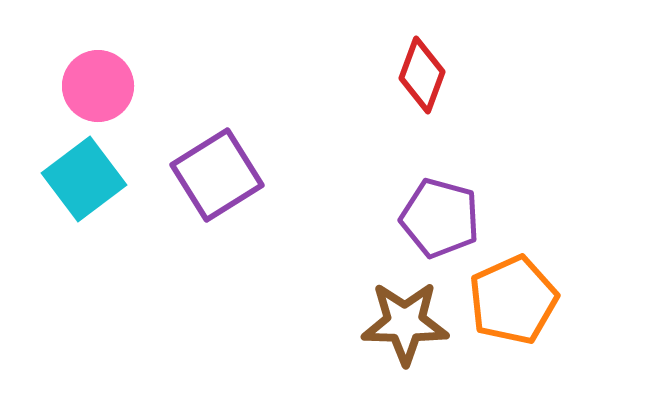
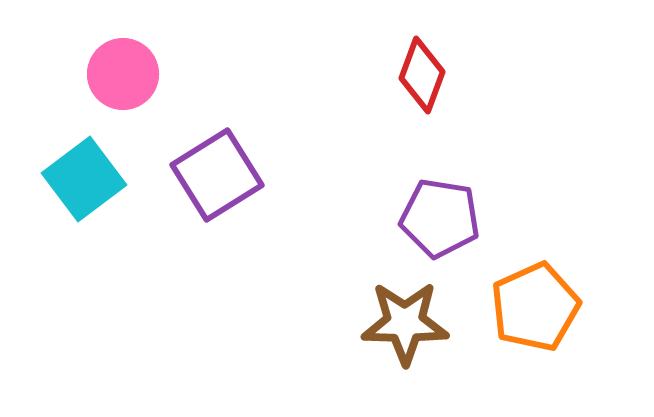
pink circle: moved 25 px right, 12 px up
purple pentagon: rotated 6 degrees counterclockwise
orange pentagon: moved 22 px right, 7 px down
